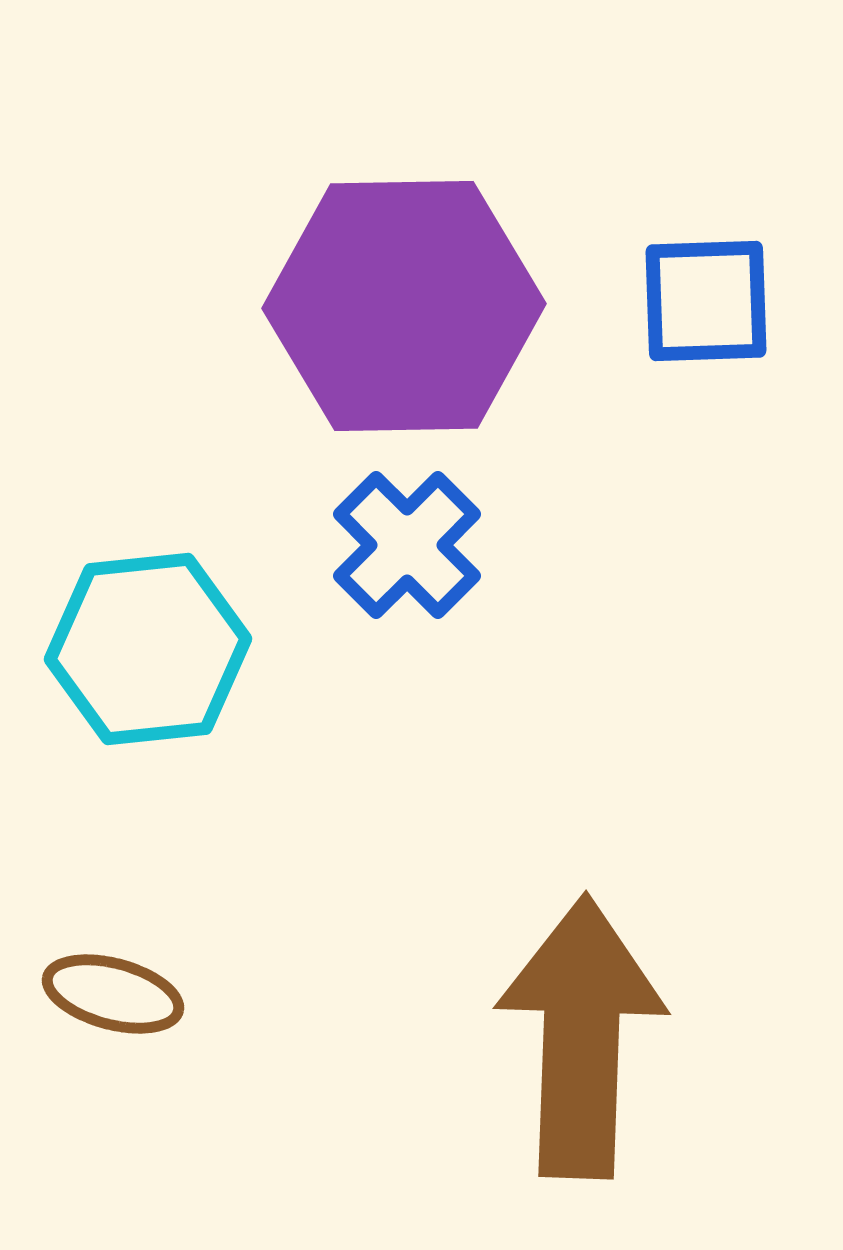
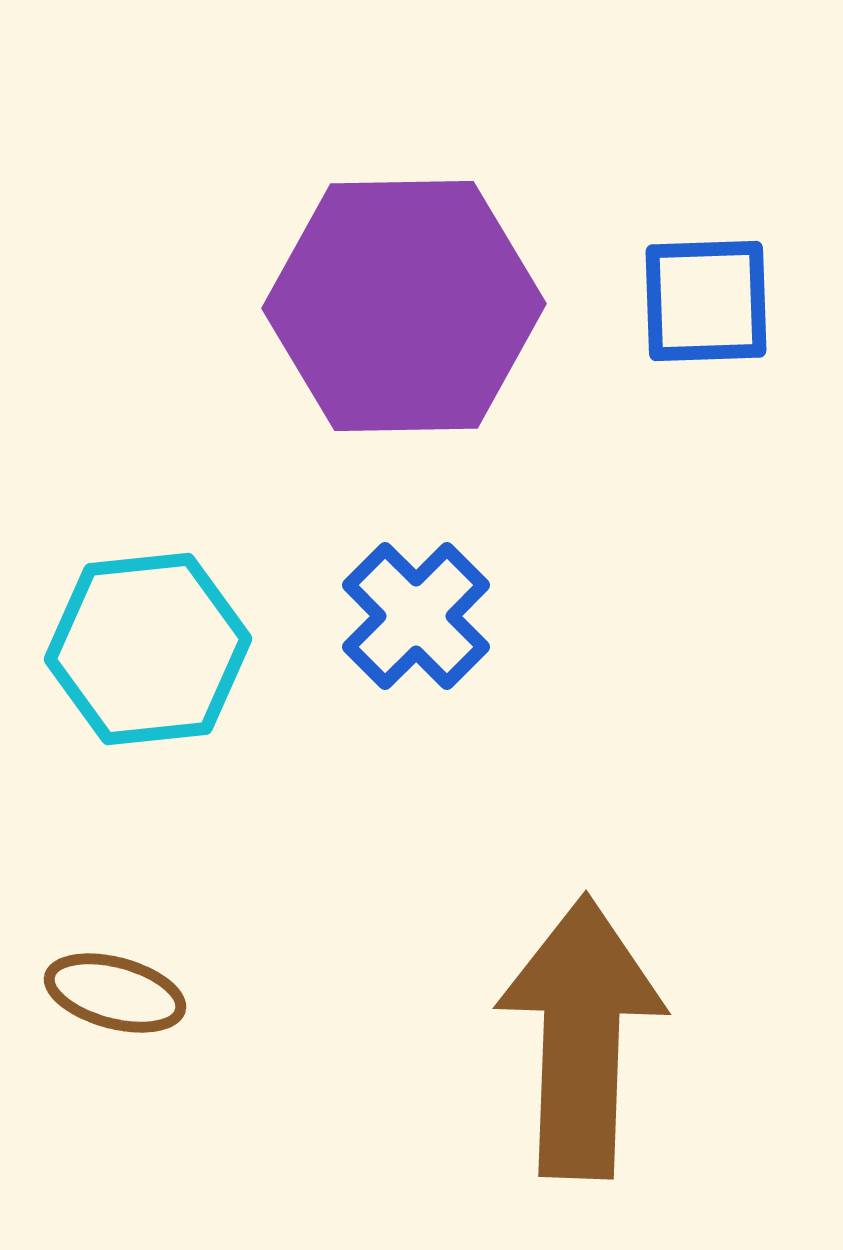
blue cross: moved 9 px right, 71 px down
brown ellipse: moved 2 px right, 1 px up
